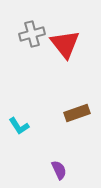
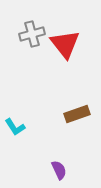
brown rectangle: moved 1 px down
cyan L-shape: moved 4 px left, 1 px down
